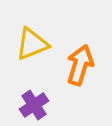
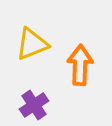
orange arrow: rotated 15 degrees counterclockwise
